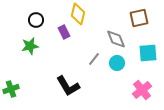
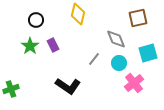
brown square: moved 1 px left
purple rectangle: moved 11 px left, 13 px down
green star: rotated 24 degrees counterclockwise
cyan square: rotated 12 degrees counterclockwise
cyan circle: moved 2 px right
black L-shape: rotated 25 degrees counterclockwise
pink cross: moved 8 px left, 7 px up
